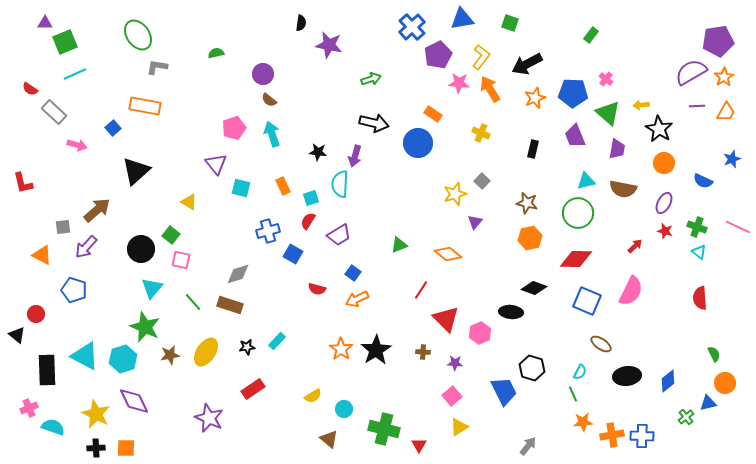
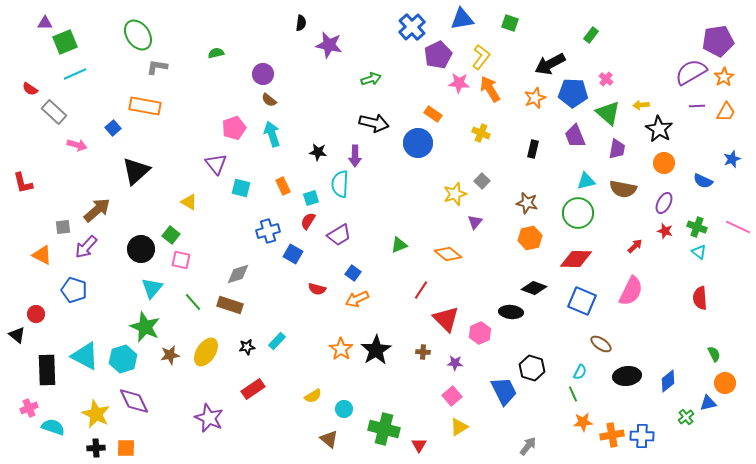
black arrow at (527, 64): moved 23 px right
purple arrow at (355, 156): rotated 15 degrees counterclockwise
blue square at (587, 301): moved 5 px left
